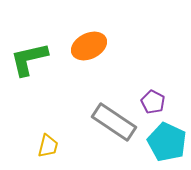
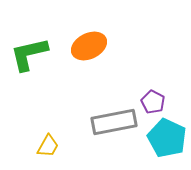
green L-shape: moved 5 px up
gray rectangle: rotated 45 degrees counterclockwise
cyan pentagon: moved 4 px up
yellow trapezoid: rotated 15 degrees clockwise
